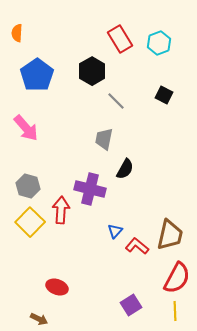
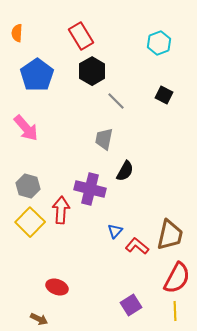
red rectangle: moved 39 px left, 3 px up
black semicircle: moved 2 px down
